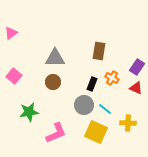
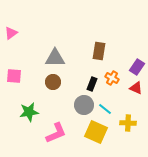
pink square: rotated 35 degrees counterclockwise
